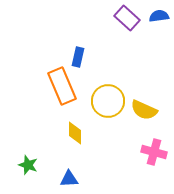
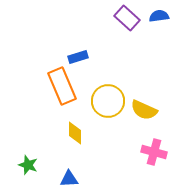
blue rectangle: rotated 60 degrees clockwise
